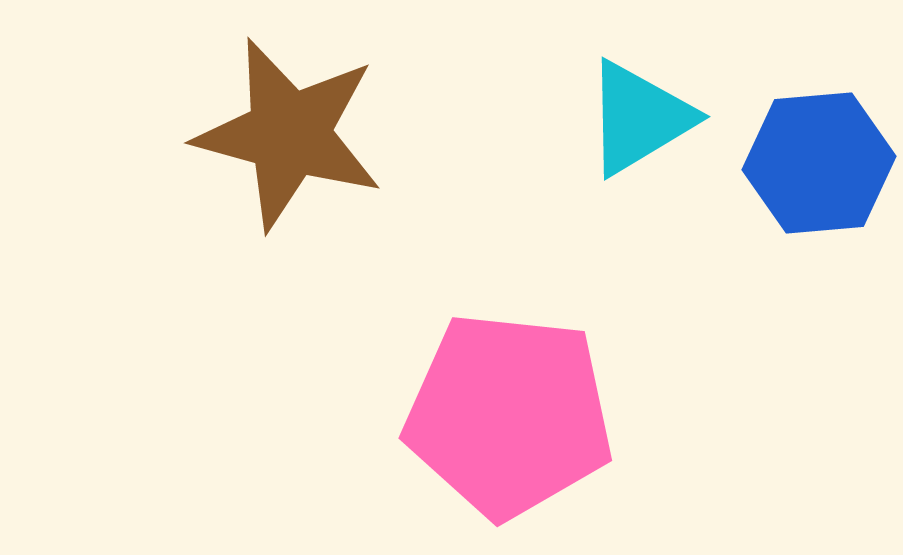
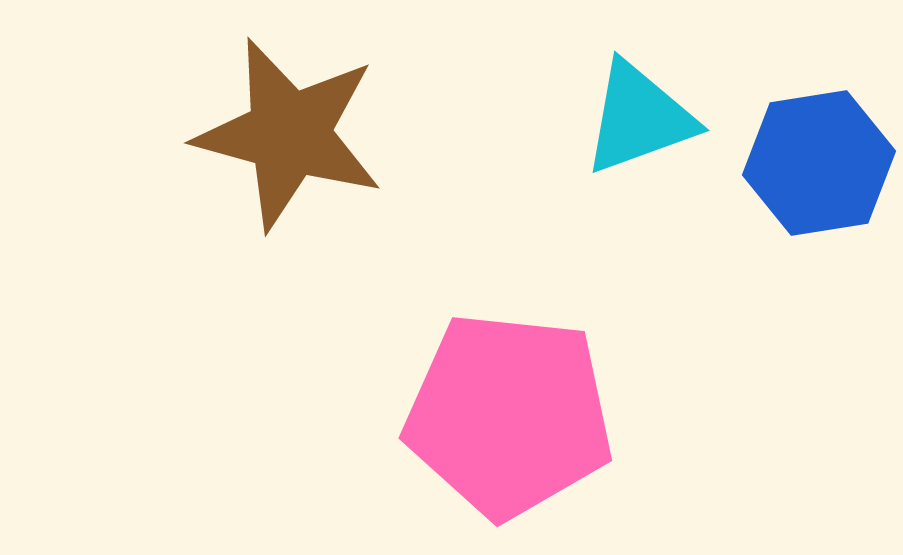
cyan triangle: rotated 11 degrees clockwise
blue hexagon: rotated 4 degrees counterclockwise
